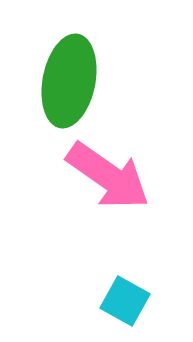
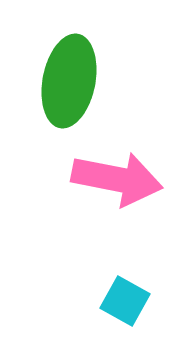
pink arrow: moved 9 px right, 3 px down; rotated 24 degrees counterclockwise
